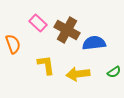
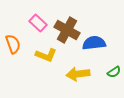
yellow L-shape: moved 10 px up; rotated 120 degrees clockwise
